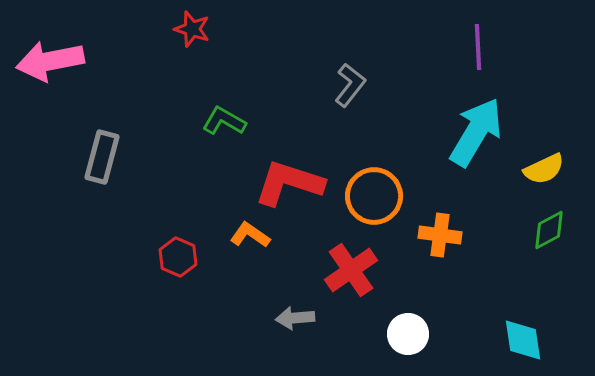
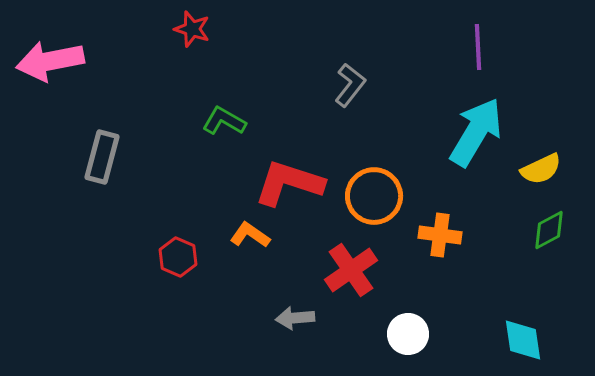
yellow semicircle: moved 3 px left
